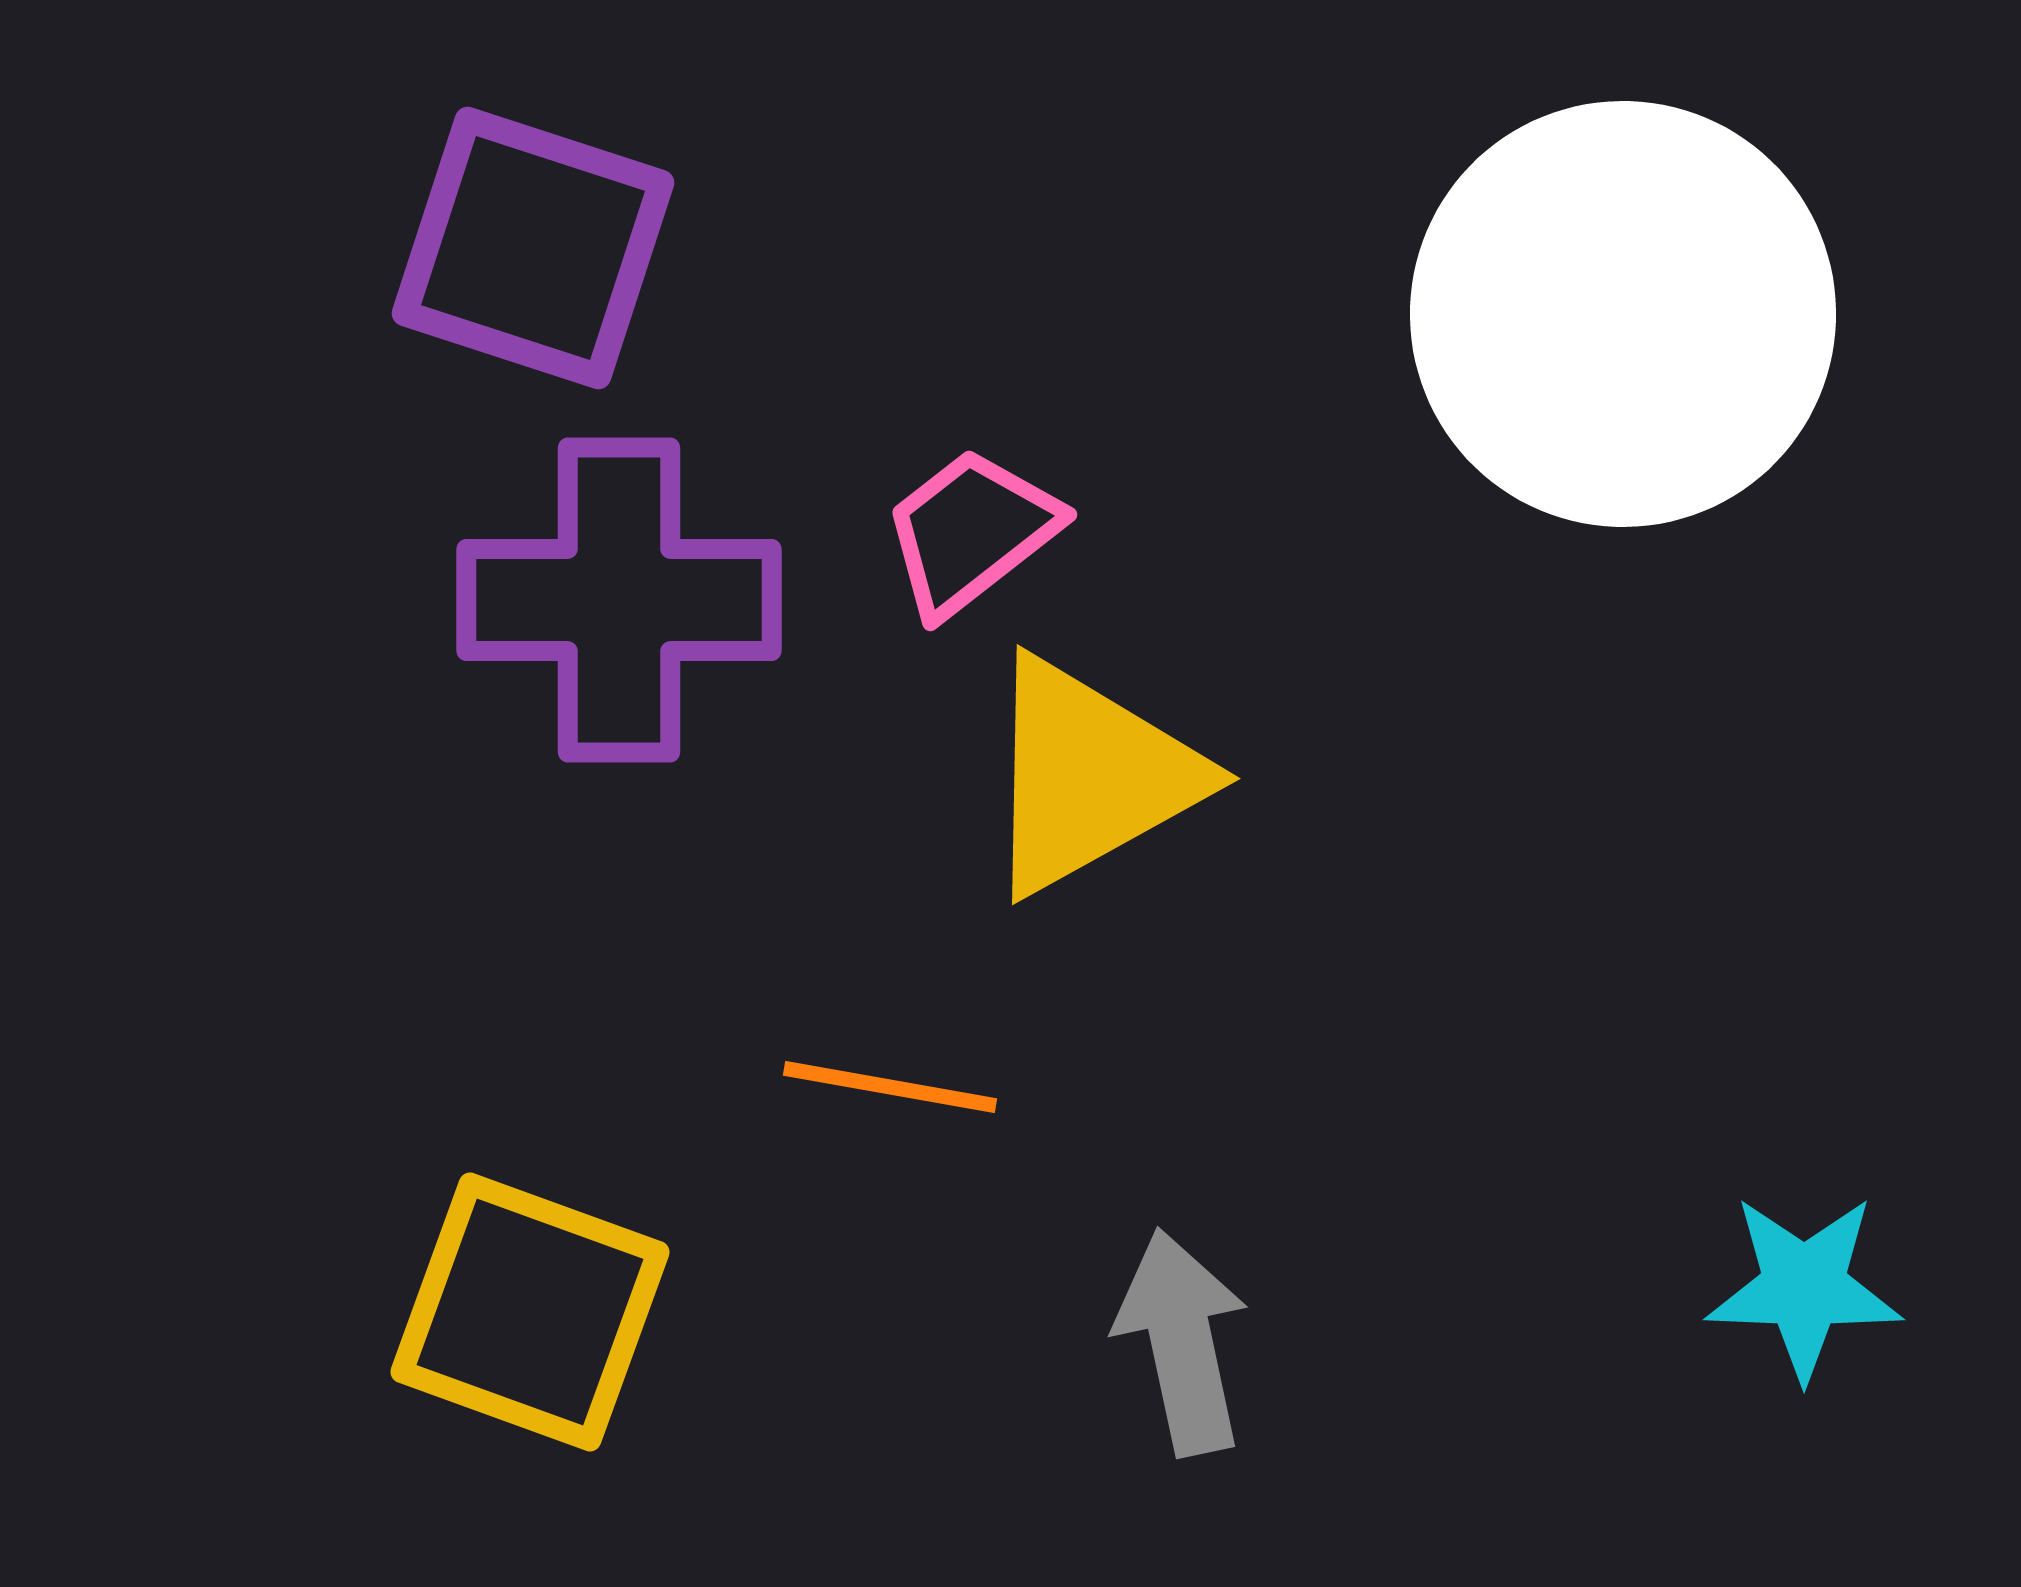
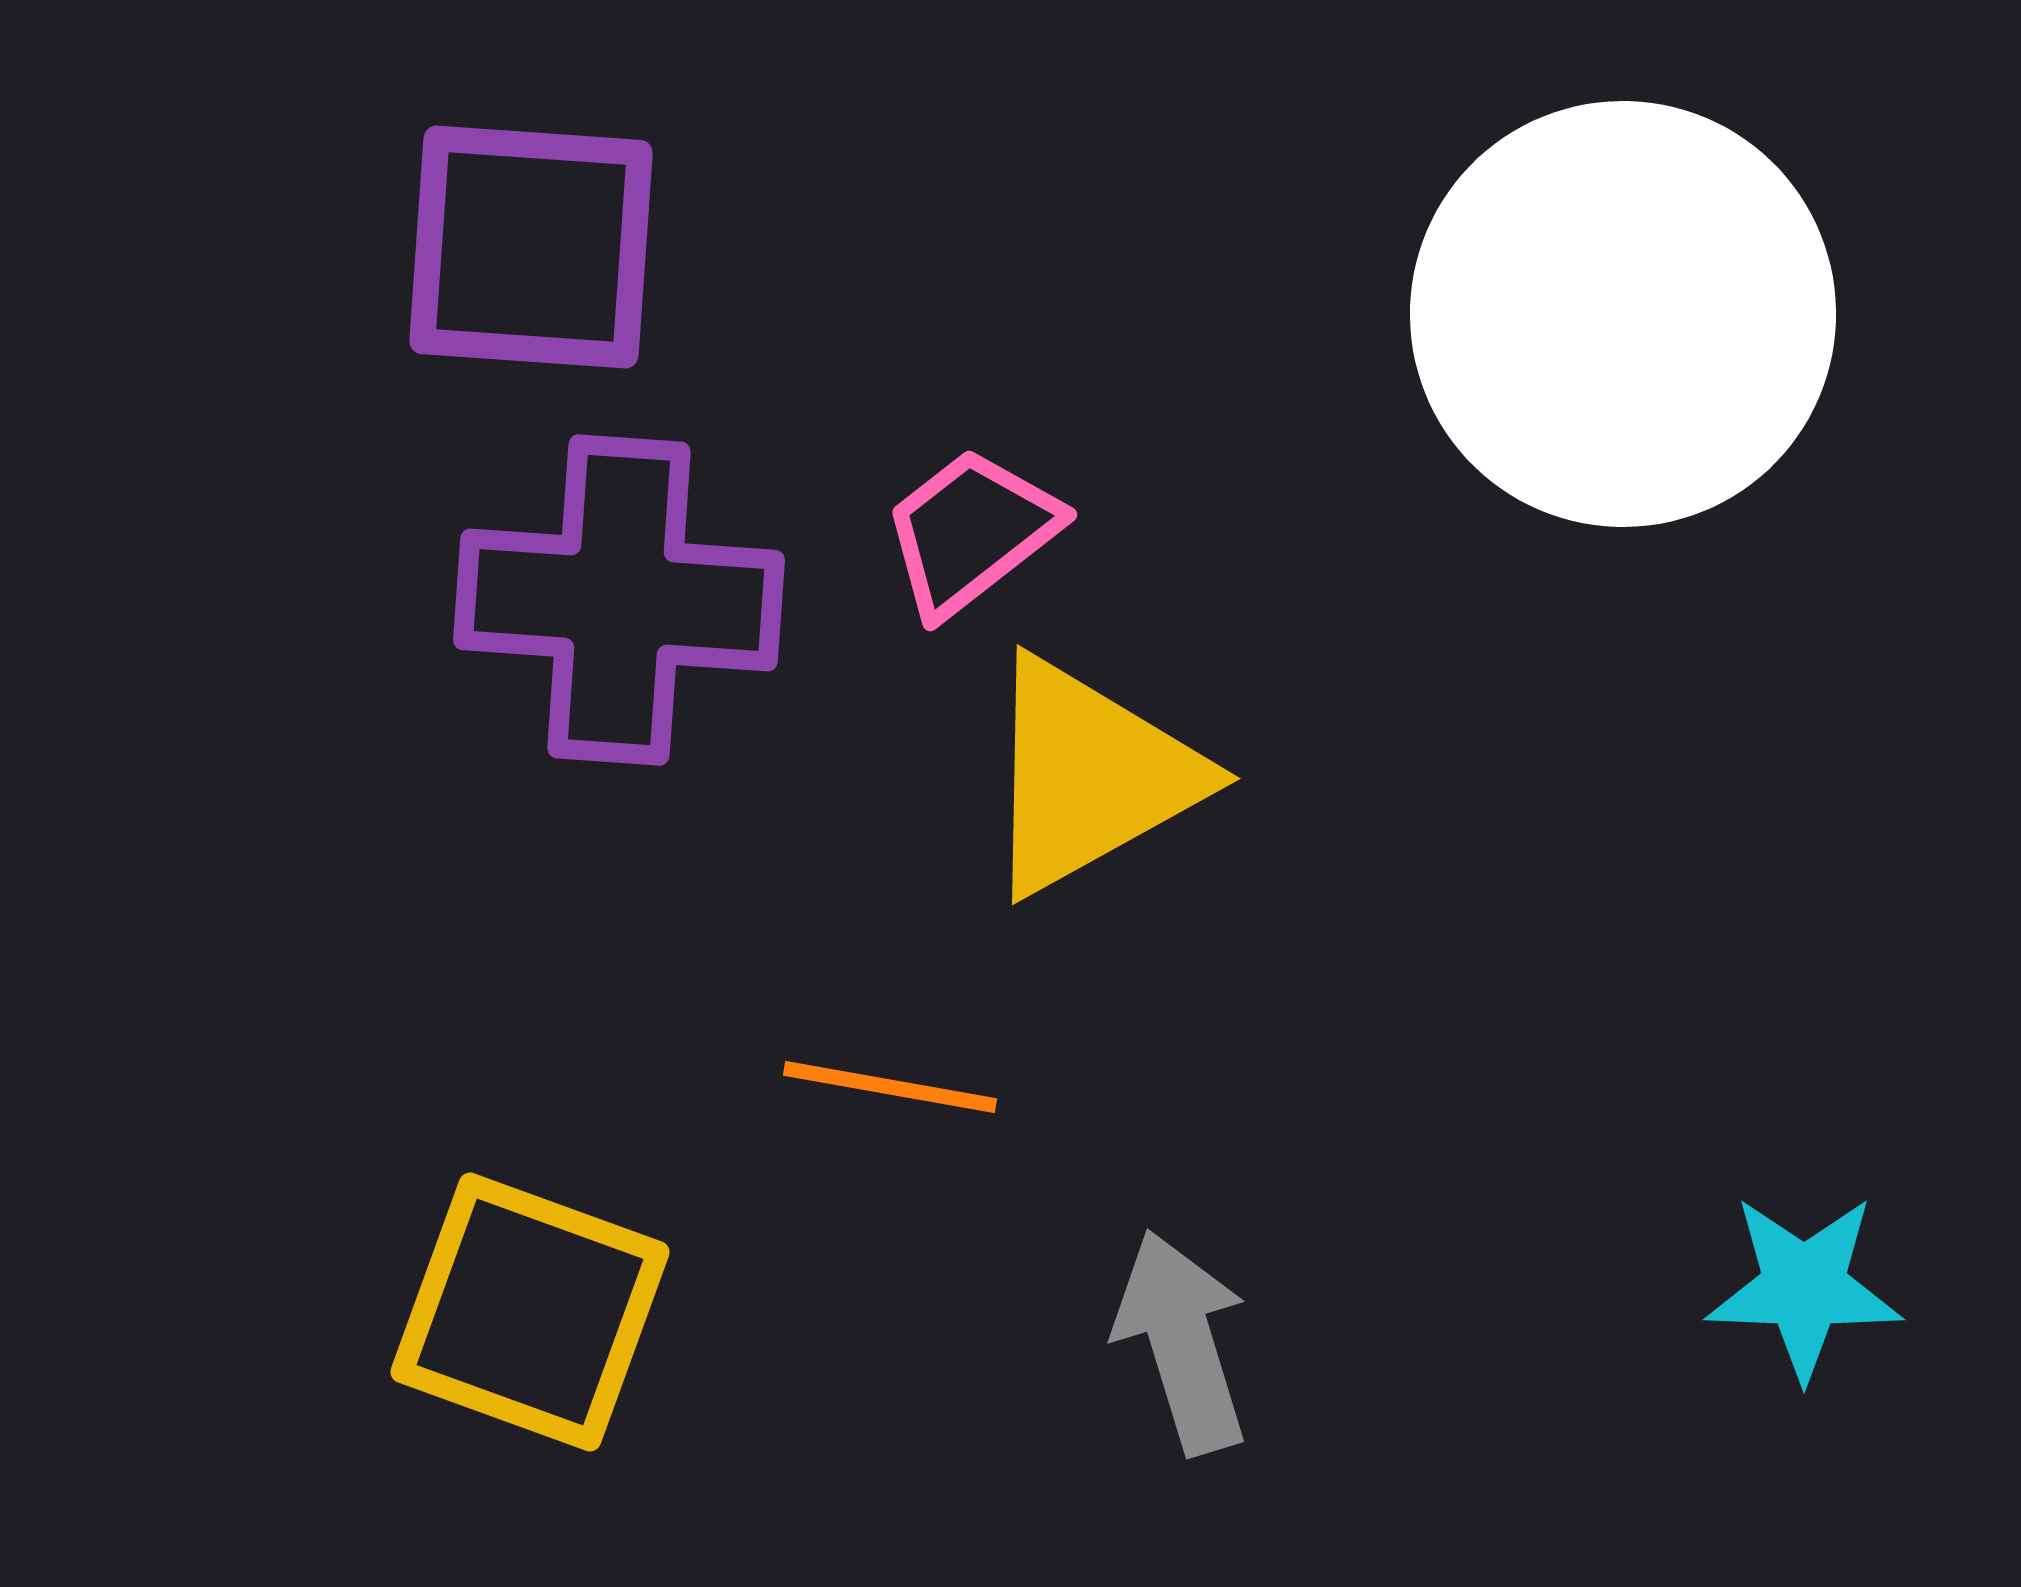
purple square: moved 2 px left, 1 px up; rotated 14 degrees counterclockwise
purple cross: rotated 4 degrees clockwise
gray arrow: rotated 5 degrees counterclockwise
